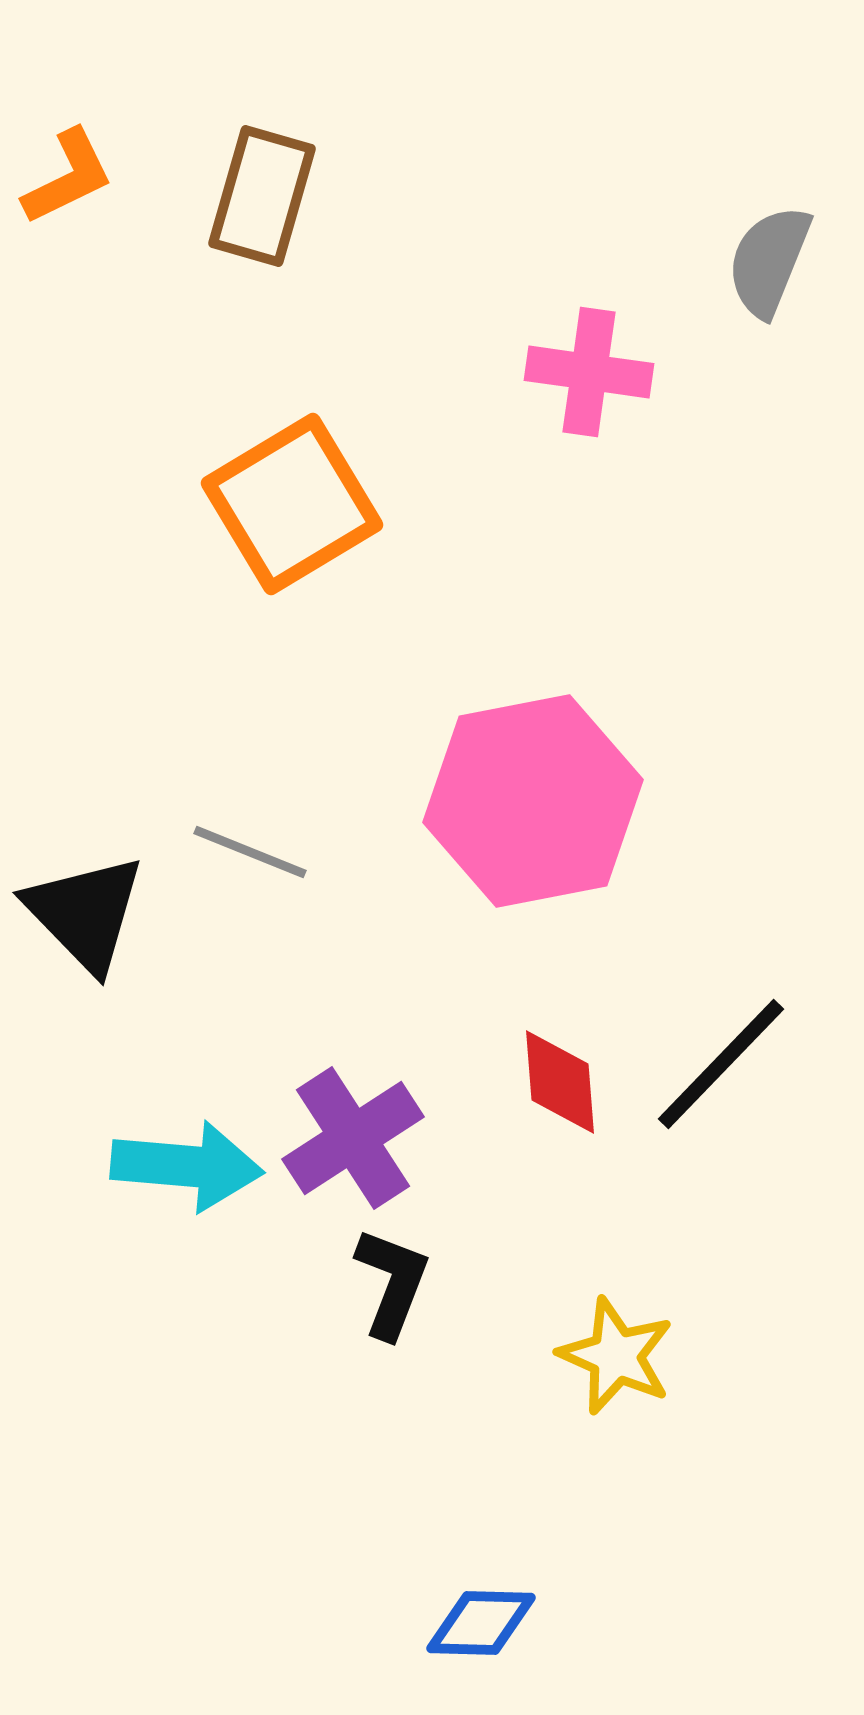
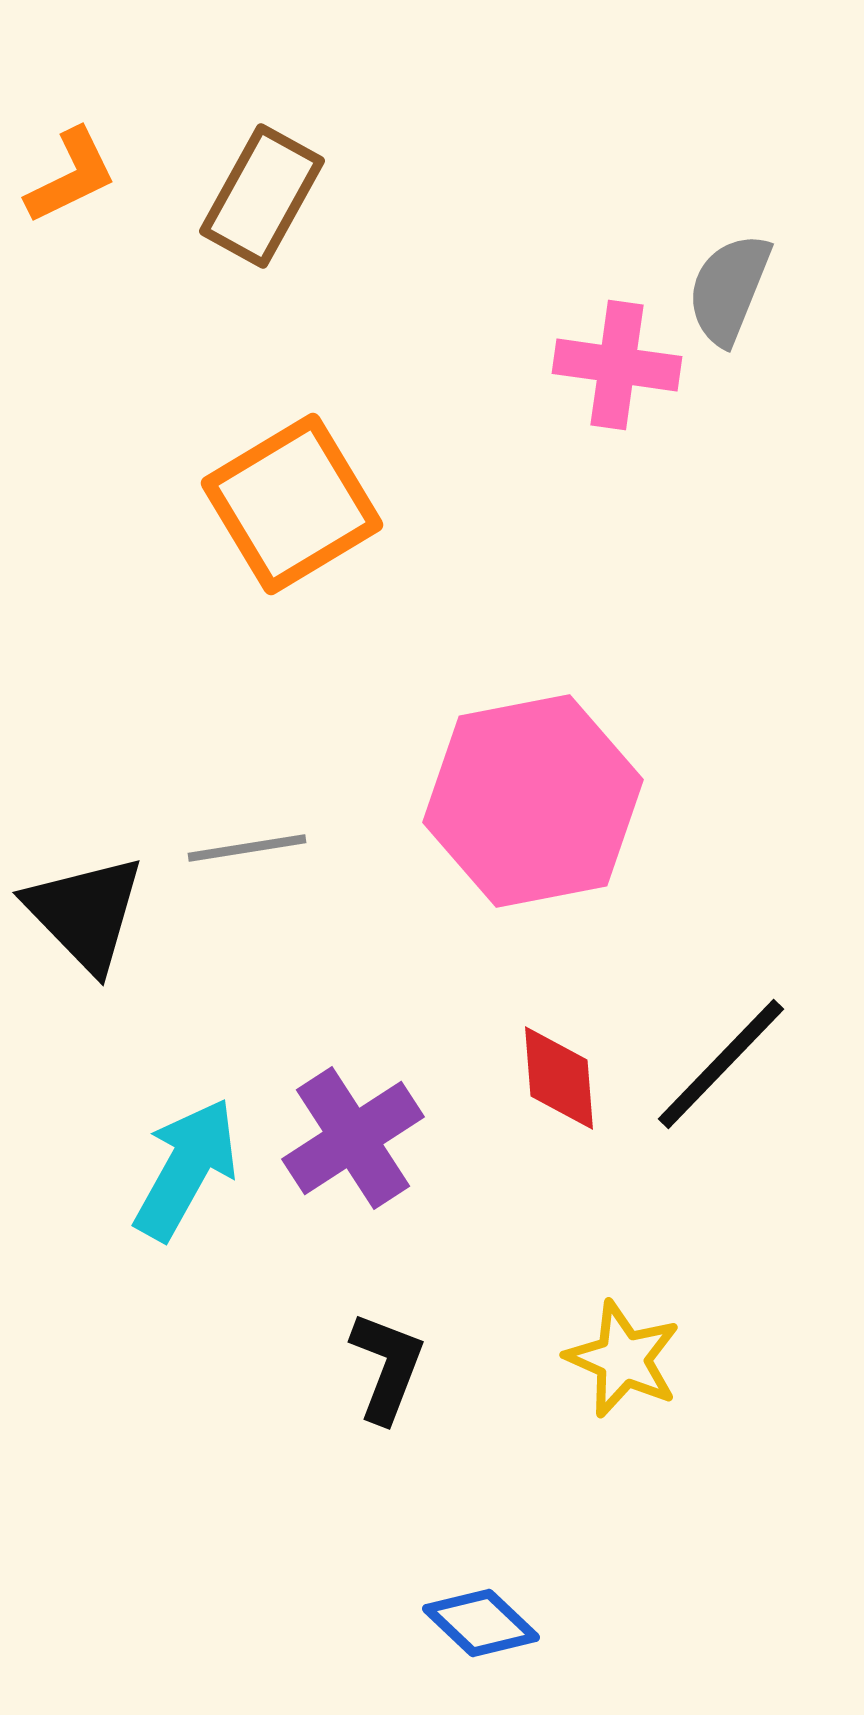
orange L-shape: moved 3 px right, 1 px up
brown rectangle: rotated 13 degrees clockwise
gray semicircle: moved 40 px left, 28 px down
pink cross: moved 28 px right, 7 px up
gray line: moved 3 px left, 4 px up; rotated 31 degrees counterclockwise
red diamond: moved 1 px left, 4 px up
cyan arrow: moved 1 px left, 3 px down; rotated 66 degrees counterclockwise
black L-shape: moved 5 px left, 84 px down
yellow star: moved 7 px right, 3 px down
blue diamond: rotated 42 degrees clockwise
